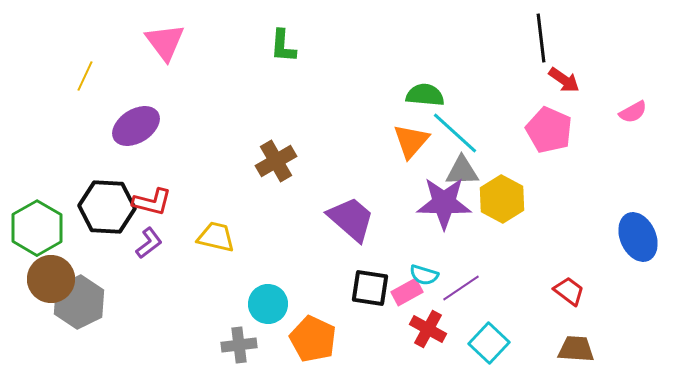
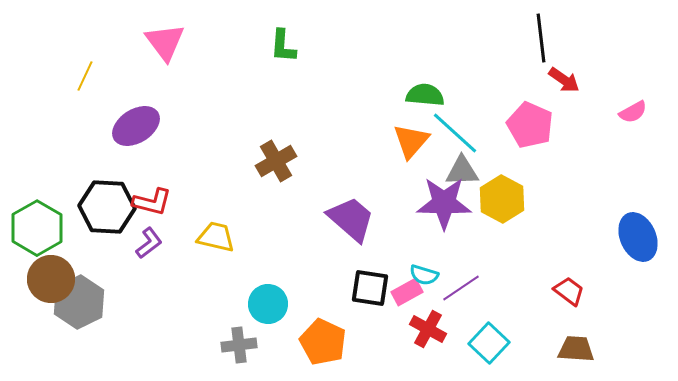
pink pentagon: moved 19 px left, 5 px up
orange pentagon: moved 10 px right, 3 px down
